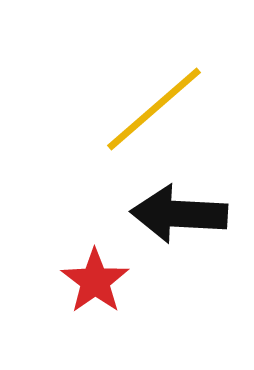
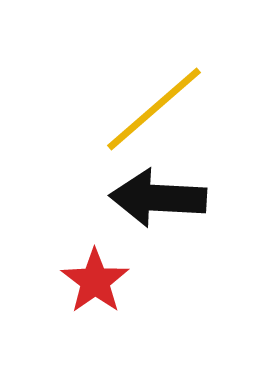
black arrow: moved 21 px left, 16 px up
